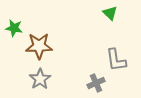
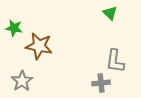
brown star: rotated 12 degrees clockwise
gray L-shape: moved 1 px left, 1 px down; rotated 15 degrees clockwise
gray star: moved 18 px left, 2 px down
gray cross: moved 5 px right; rotated 18 degrees clockwise
